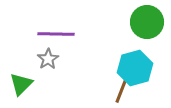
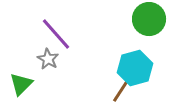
green circle: moved 2 px right, 3 px up
purple line: rotated 48 degrees clockwise
gray star: rotated 10 degrees counterclockwise
brown line: rotated 12 degrees clockwise
